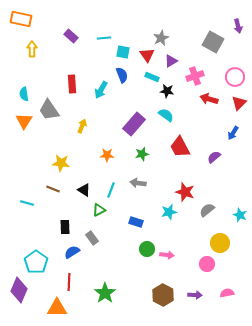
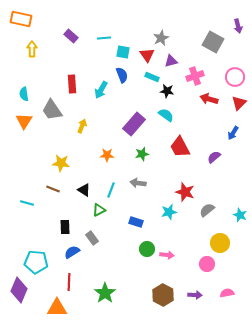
purple triangle at (171, 61): rotated 16 degrees clockwise
gray trapezoid at (49, 110): moved 3 px right
cyan pentagon at (36, 262): rotated 30 degrees counterclockwise
